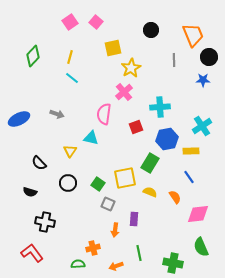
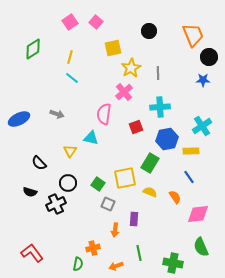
black circle at (151, 30): moved 2 px left, 1 px down
green diamond at (33, 56): moved 7 px up; rotated 15 degrees clockwise
gray line at (174, 60): moved 16 px left, 13 px down
black cross at (45, 222): moved 11 px right, 18 px up; rotated 36 degrees counterclockwise
green semicircle at (78, 264): rotated 104 degrees clockwise
